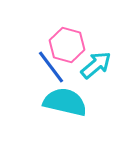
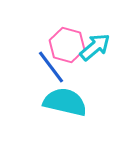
cyan arrow: moved 1 px left, 18 px up
